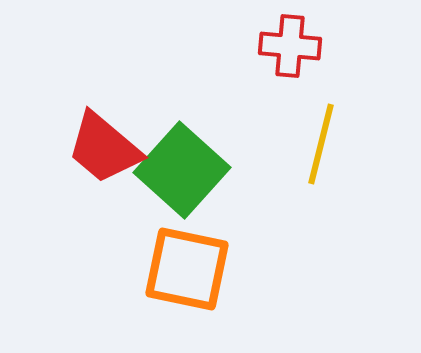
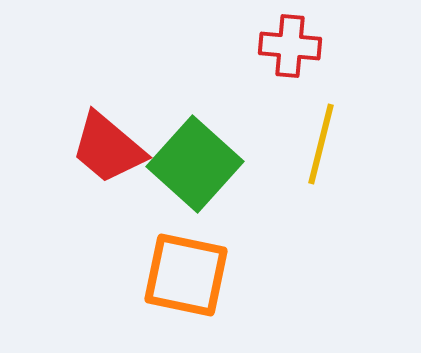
red trapezoid: moved 4 px right
green square: moved 13 px right, 6 px up
orange square: moved 1 px left, 6 px down
